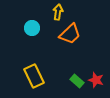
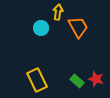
cyan circle: moved 9 px right
orange trapezoid: moved 8 px right, 7 px up; rotated 75 degrees counterclockwise
yellow rectangle: moved 3 px right, 4 px down
red star: moved 1 px up
